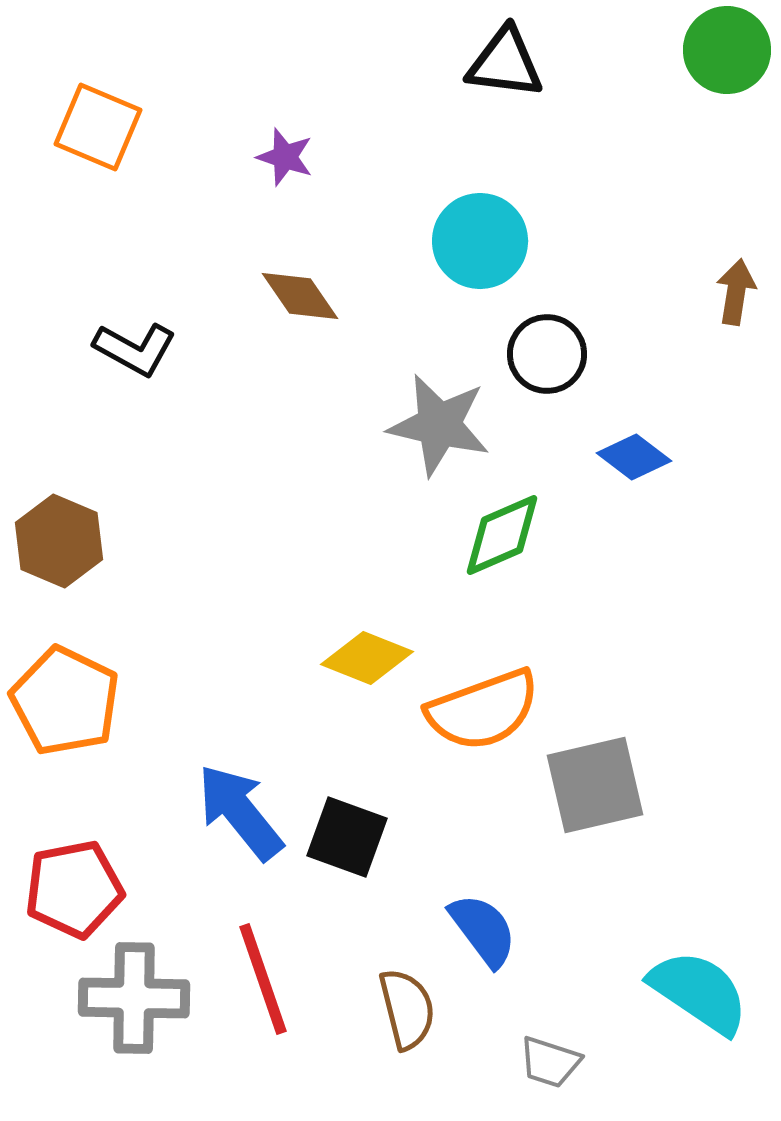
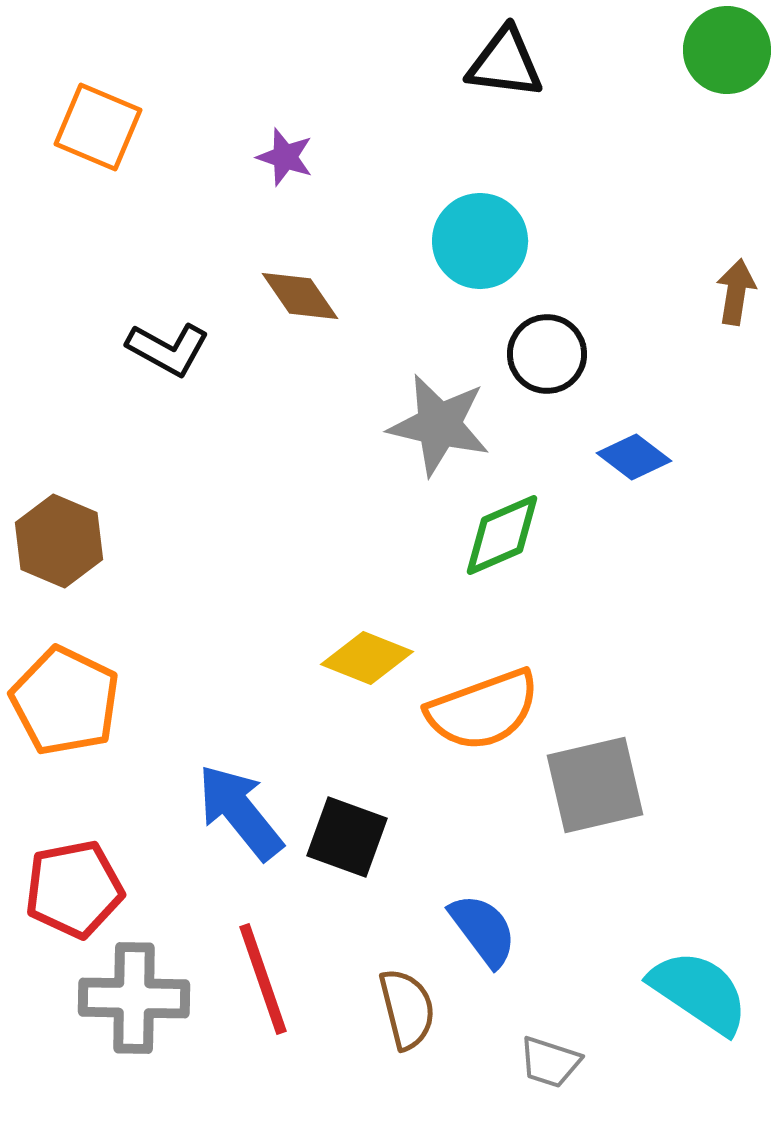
black L-shape: moved 33 px right
